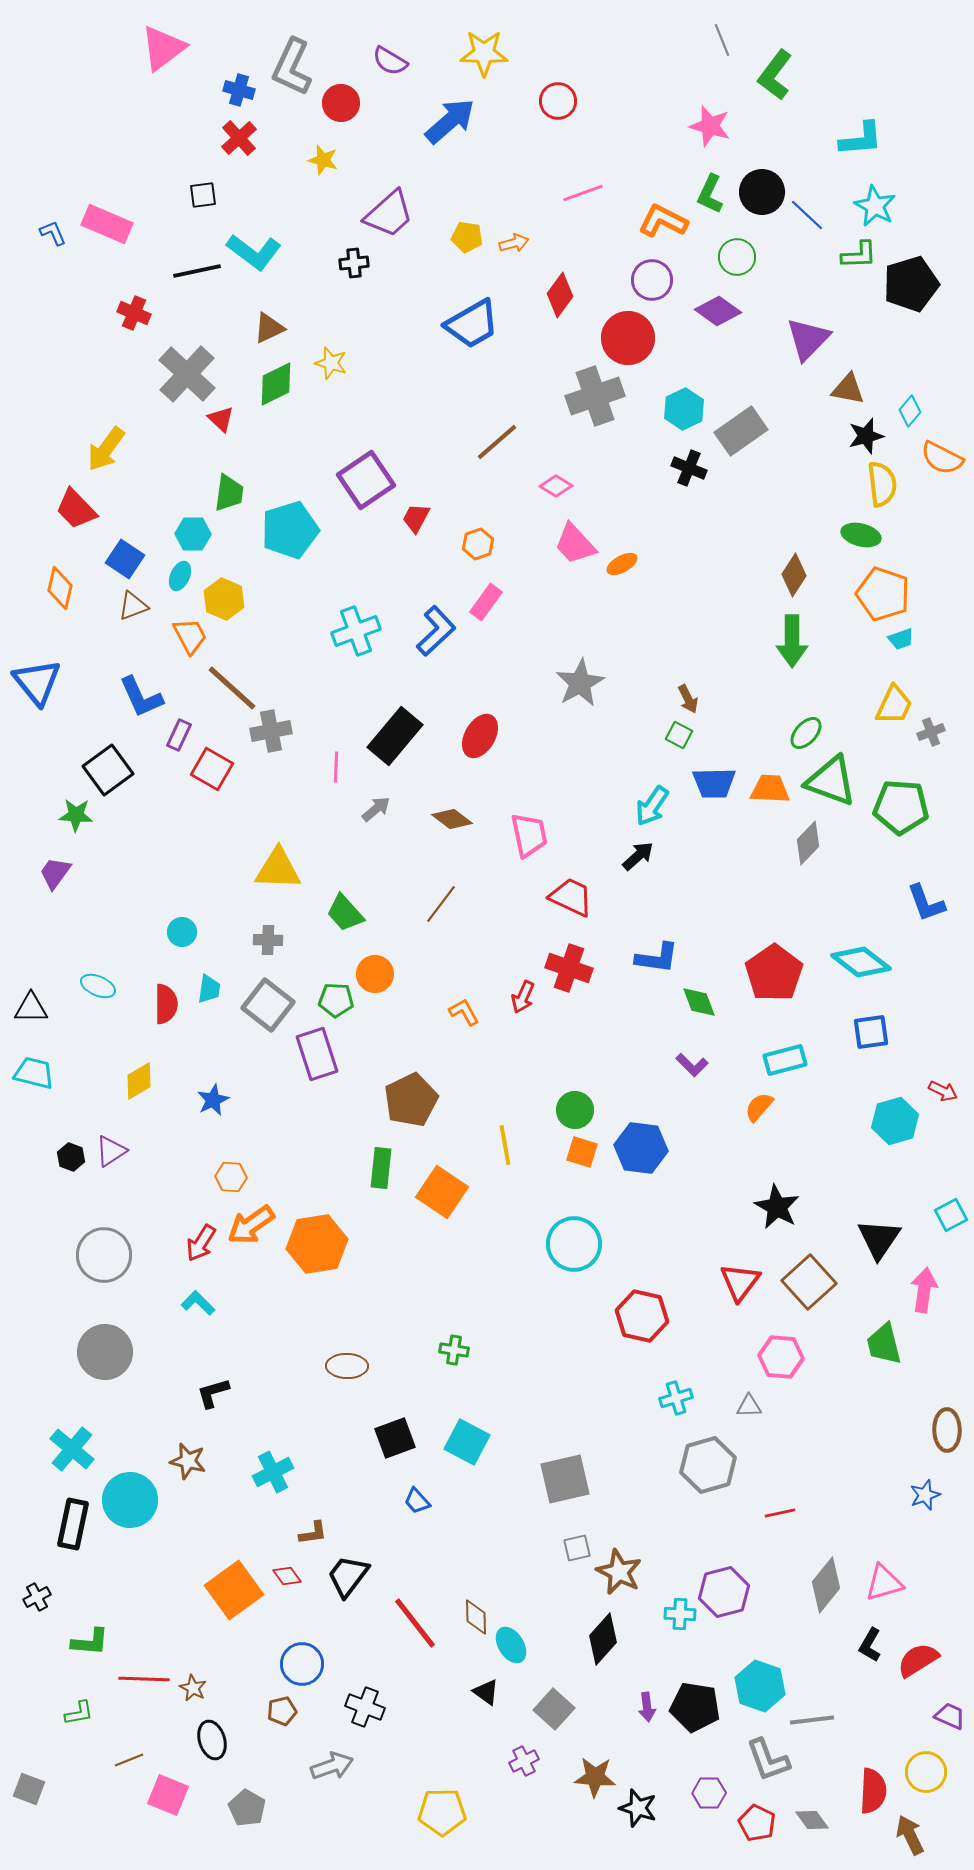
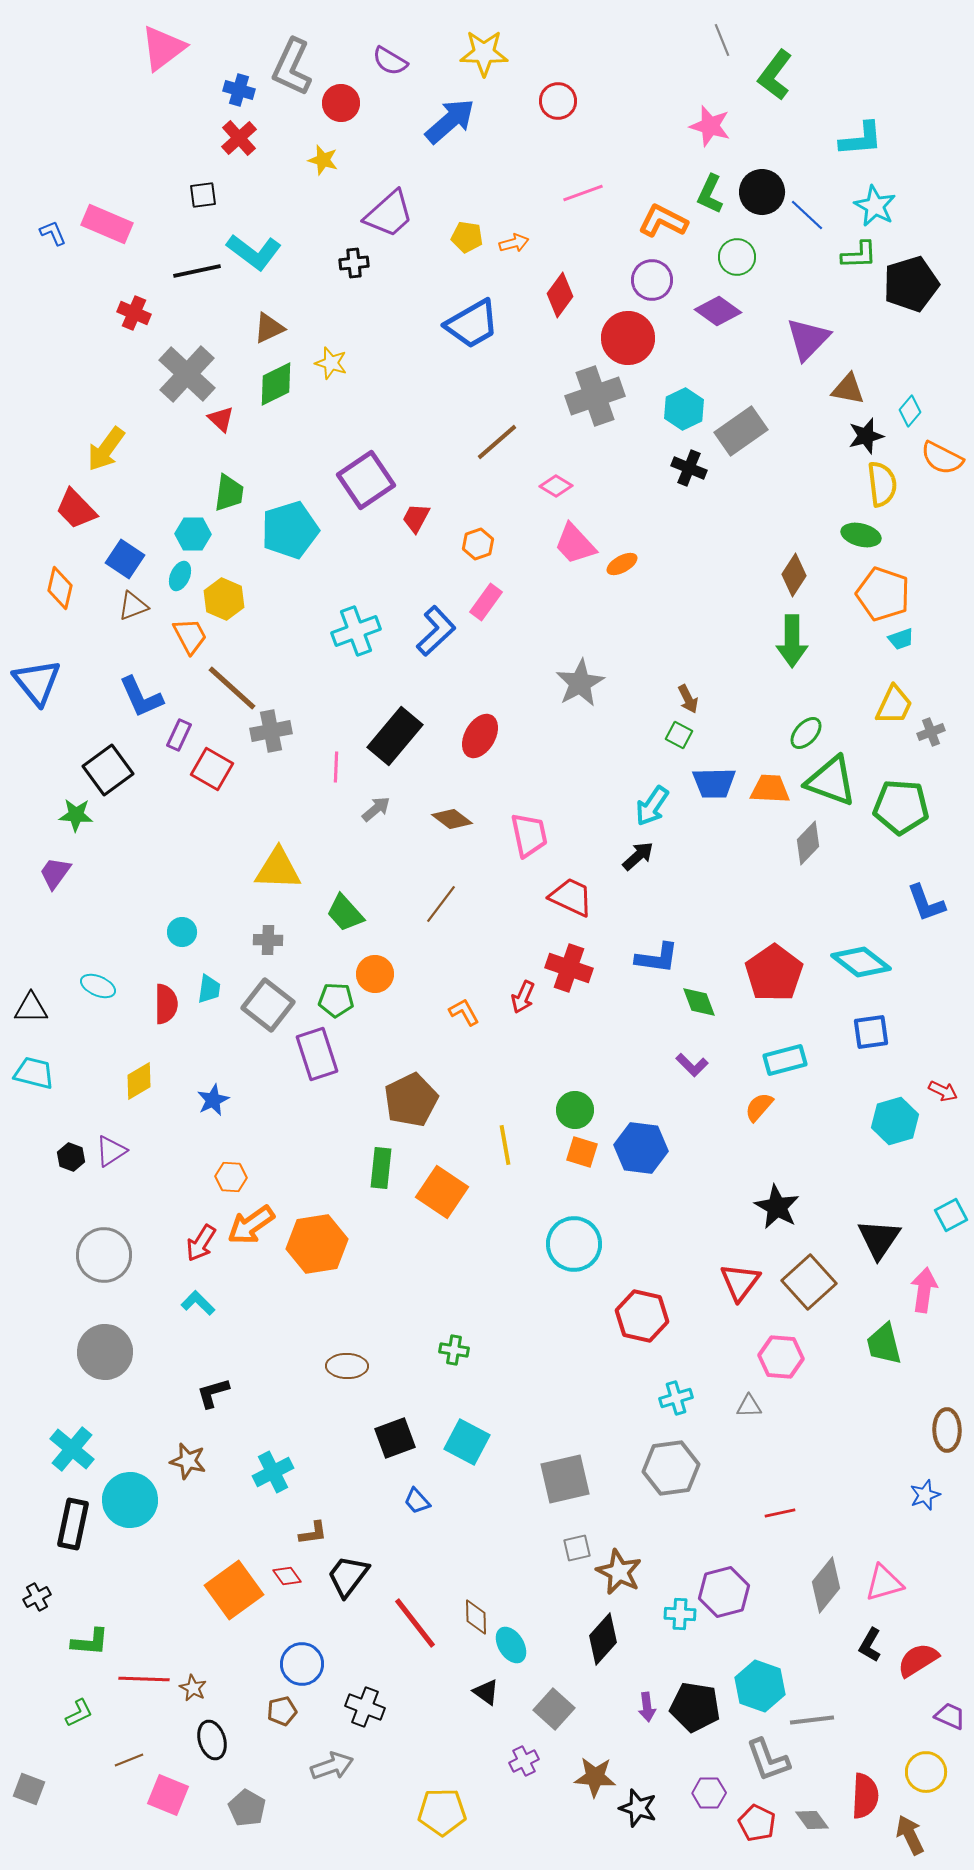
gray hexagon at (708, 1465): moved 37 px left, 3 px down; rotated 8 degrees clockwise
green L-shape at (79, 1713): rotated 16 degrees counterclockwise
red semicircle at (873, 1791): moved 8 px left, 5 px down
